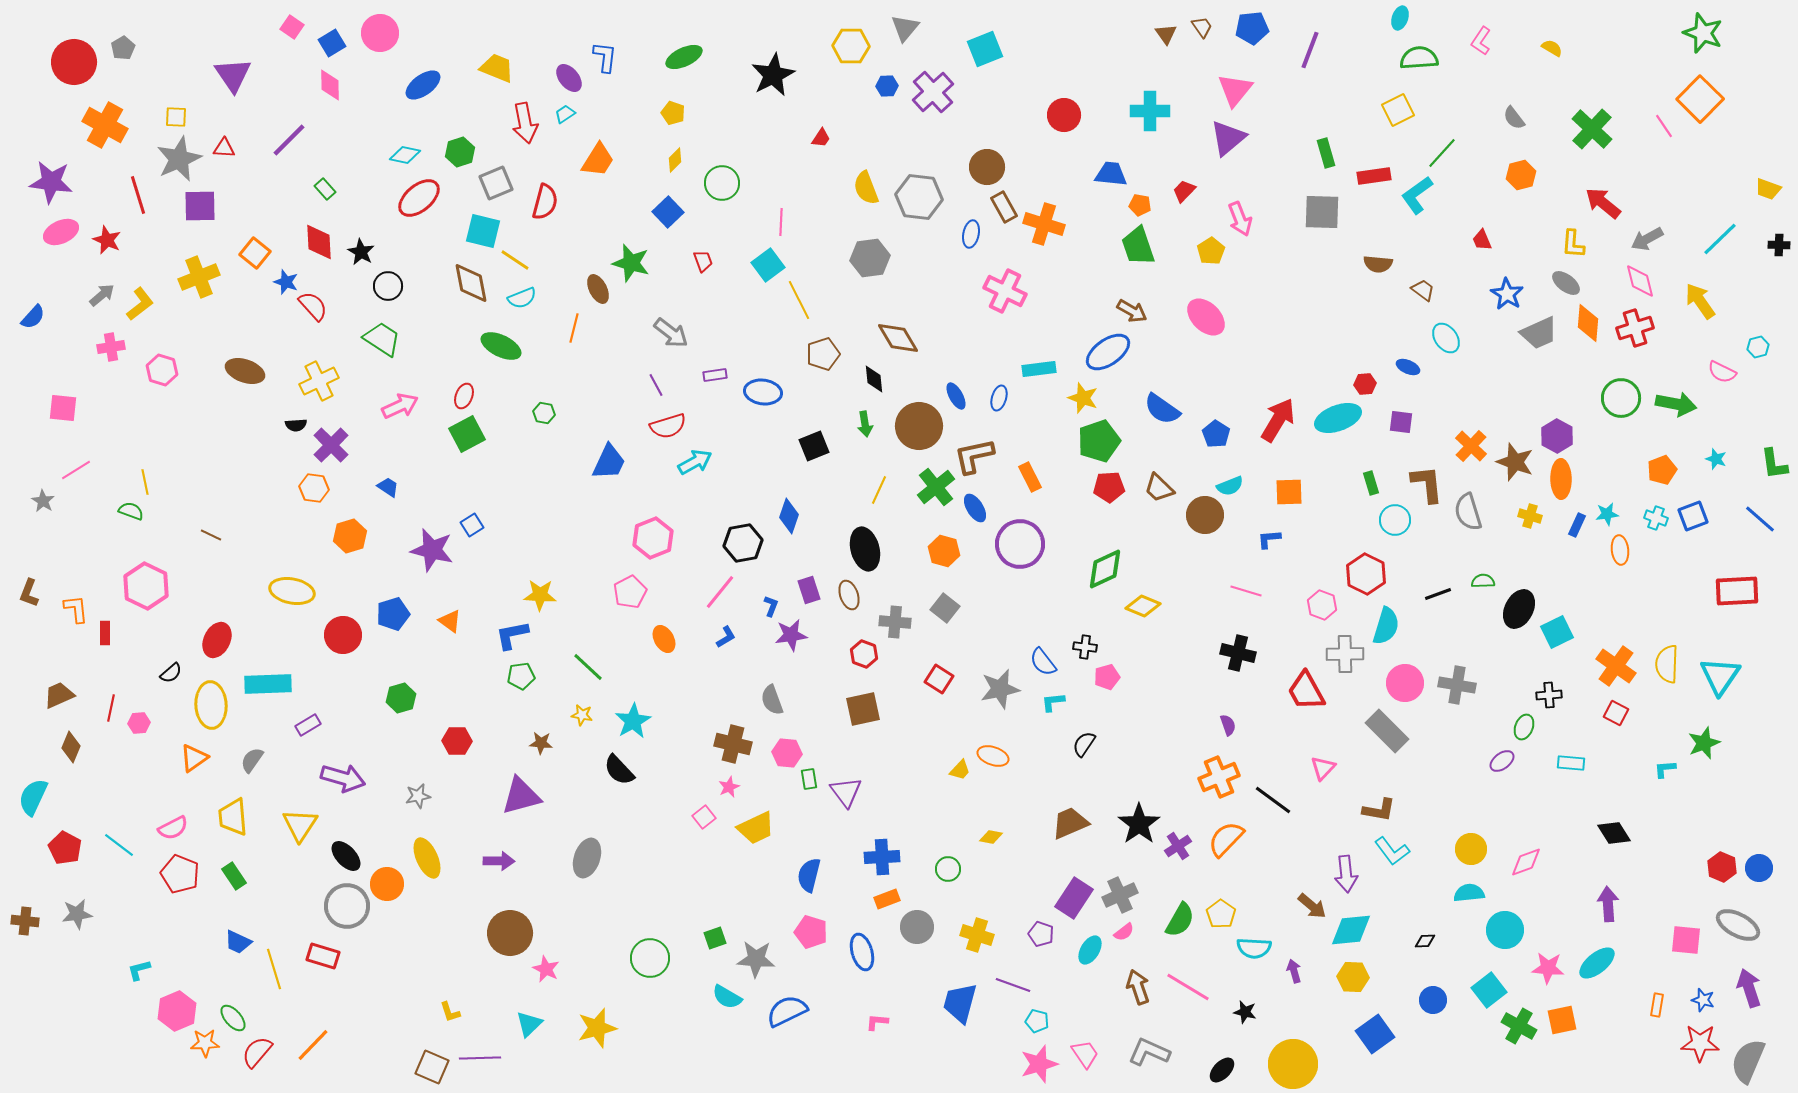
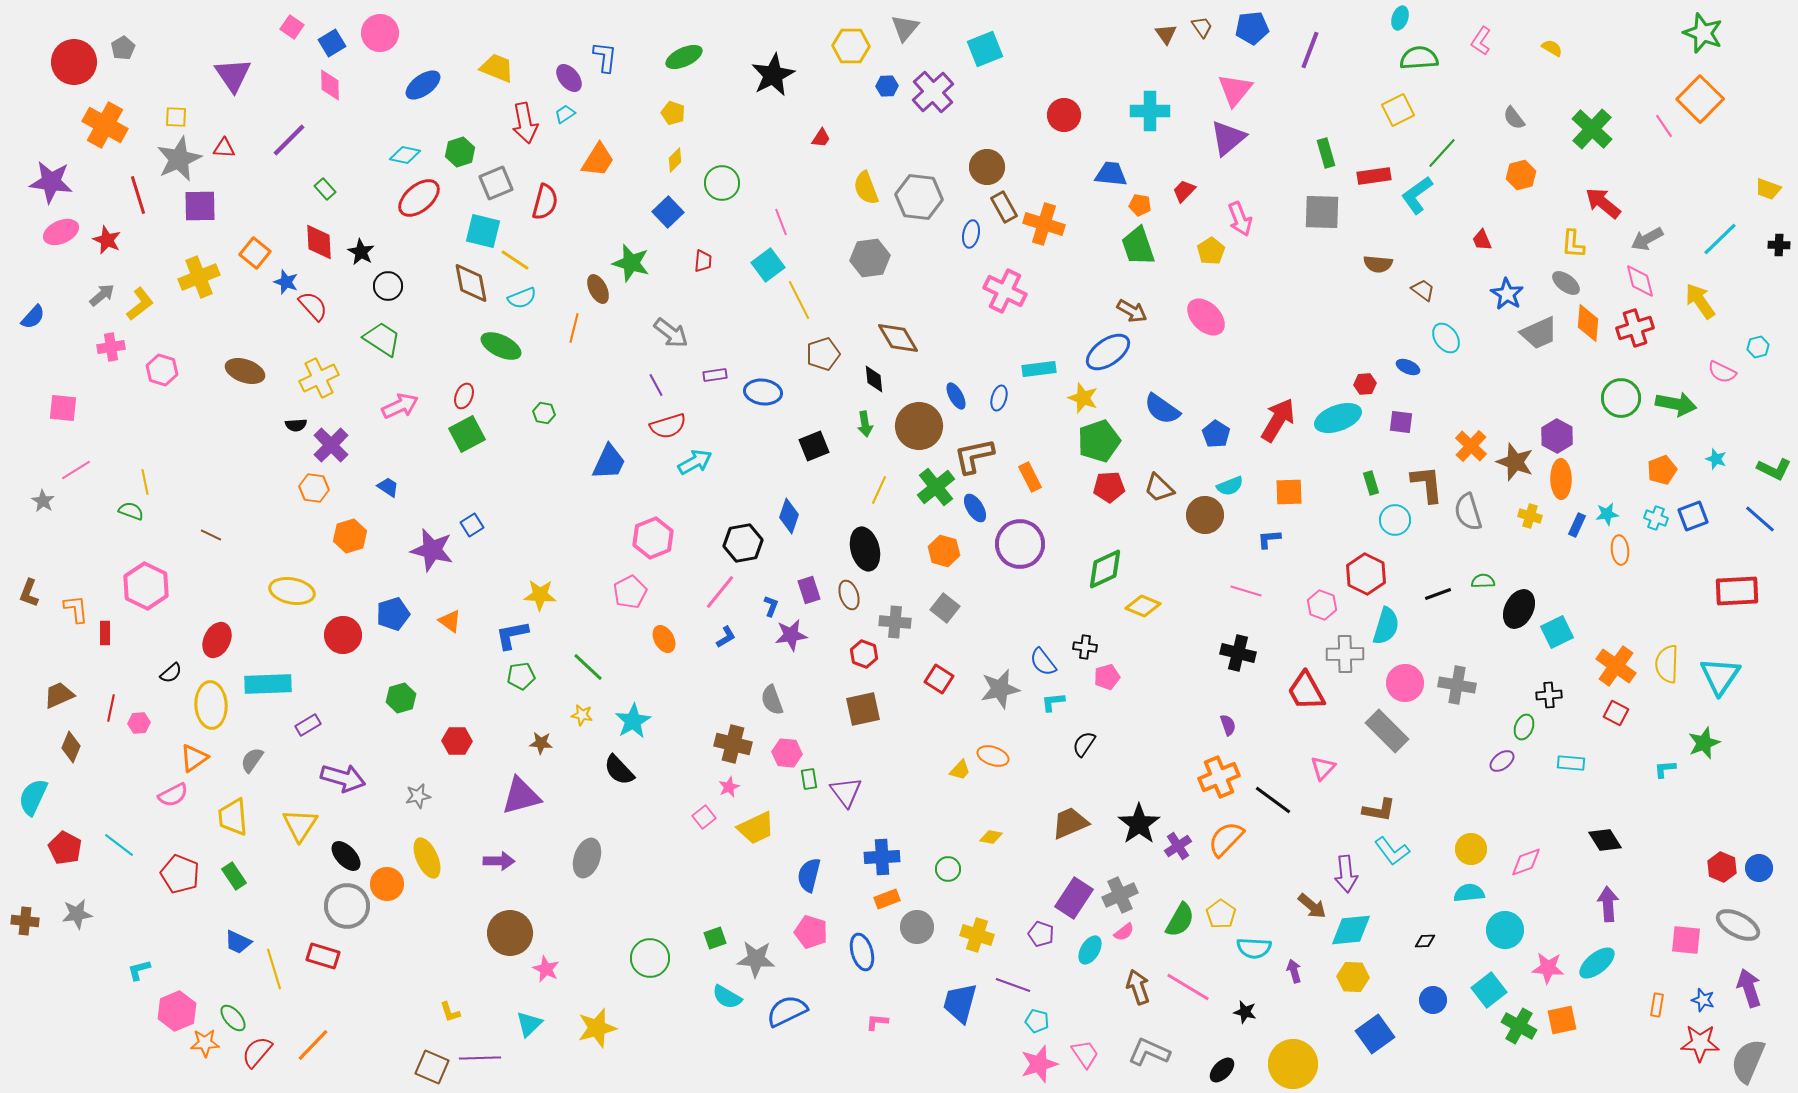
pink line at (781, 222): rotated 24 degrees counterclockwise
red trapezoid at (703, 261): rotated 25 degrees clockwise
yellow cross at (319, 381): moved 3 px up
green L-shape at (1774, 464): moved 5 px down; rotated 56 degrees counterclockwise
pink semicircle at (173, 828): moved 33 px up
black diamond at (1614, 833): moved 9 px left, 7 px down
